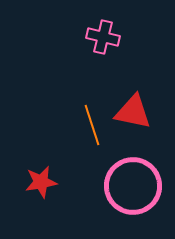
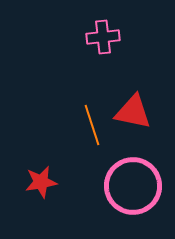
pink cross: rotated 20 degrees counterclockwise
